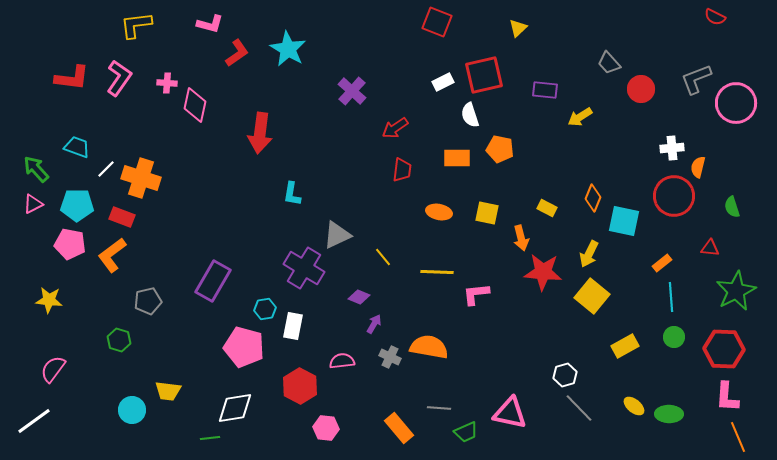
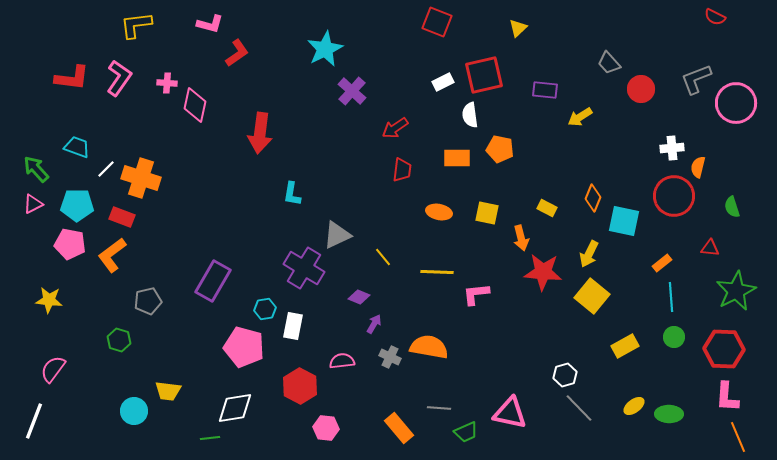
cyan star at (288, 49): moved 37 px right; rotated 15 degrees clockwise
white semicircle at (470, 115): rotated 10 degrees clockwise
yellow ellipse at (634, 406): rotated 75 degrees counterclockwise
cyan circle at (132, 410): moved 2 px right, 1 px down
white line at (34, 421): rotated 33 degrees counterclockwise
